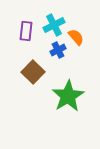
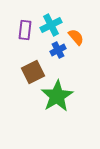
cyan cross: moved 3 px left
purple rectangle: moved 1 px left, 1 px up
brown square: rotated 20 degrees clockwise
green star: moved 11 px left
